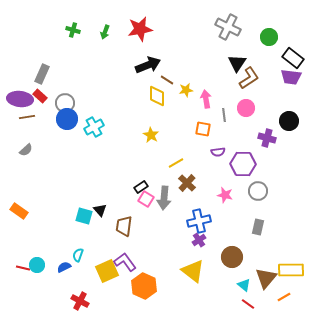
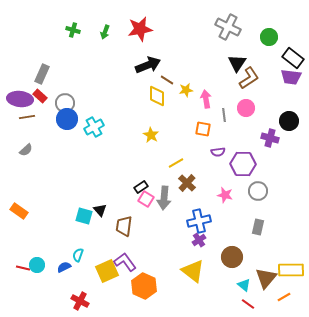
purple cross at (267, 138): moved 3 px right
